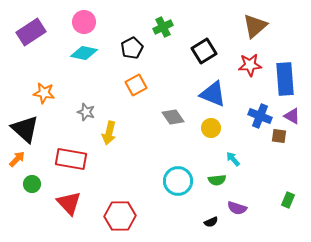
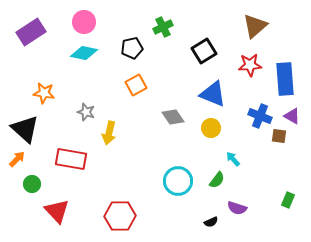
black pentagon: rotated 15 degrees clockwise
green semicircle: rotated 48 degrees counterclockwise
red triangle: moved 12 px left, 8 px down
